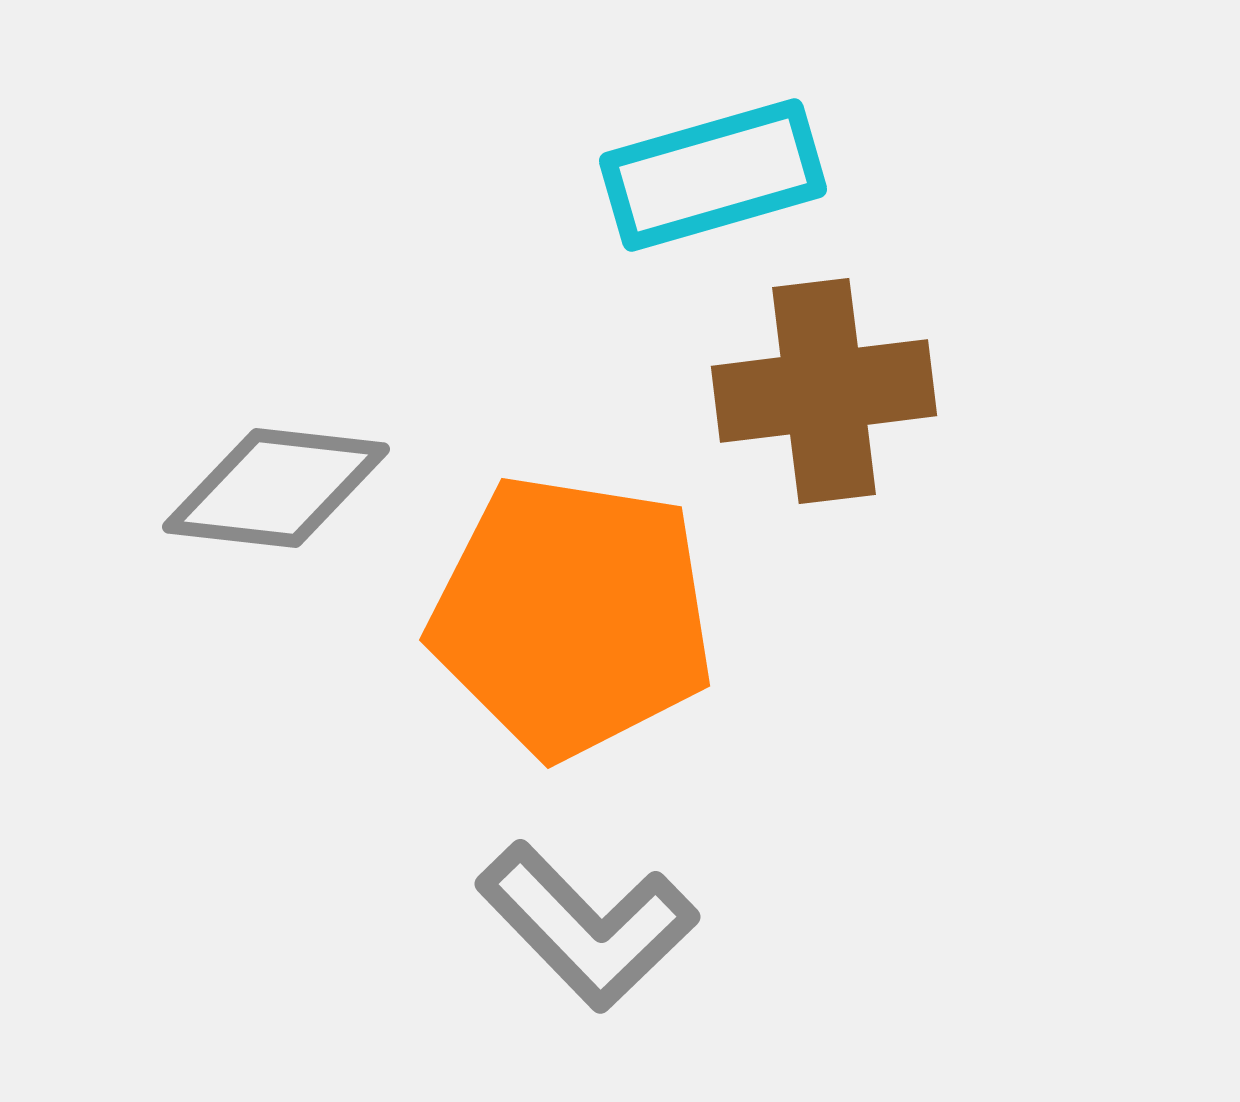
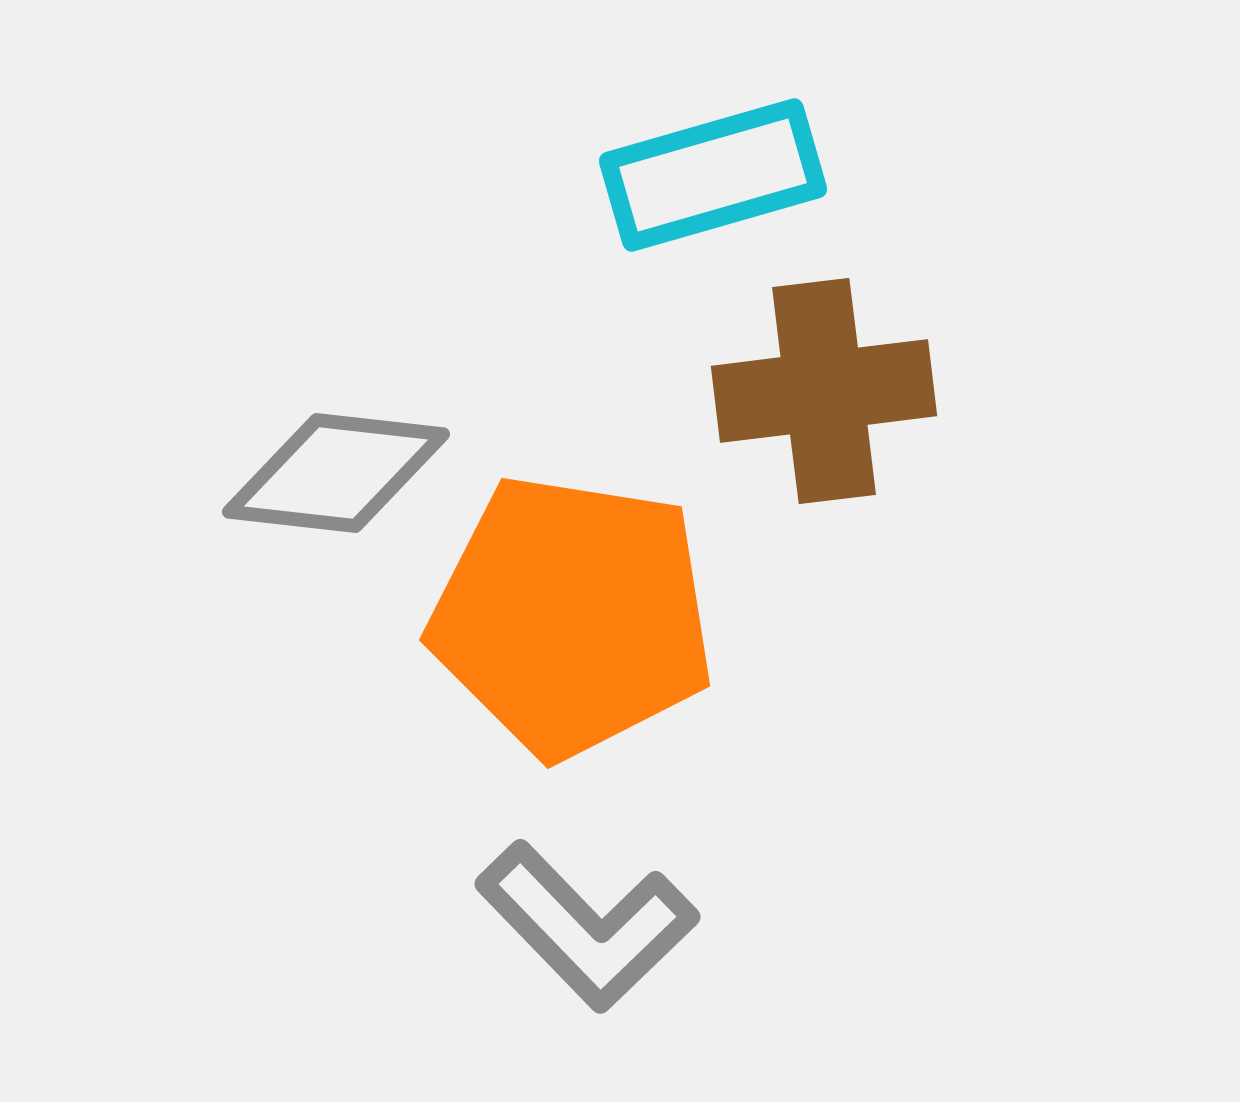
gray diamond: moved 60 px right, 15 px up
